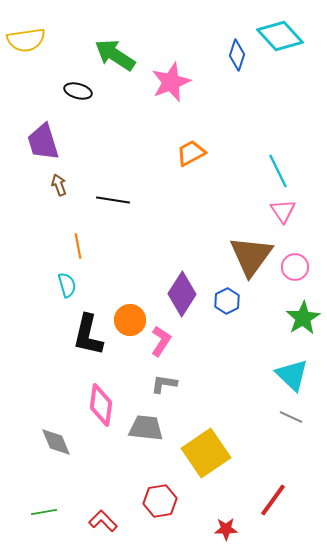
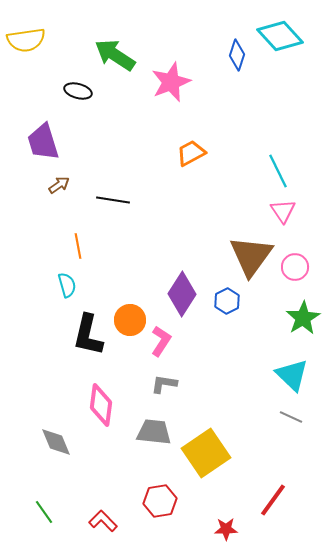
brown arrow: rotated 75 degrees clockwise
gray trapezoid: moved 8 px right, 4 px down
green line: rotated 65 degrees clockwise
